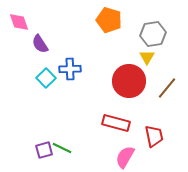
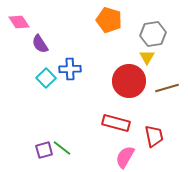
pink diamond: rotated 15 degrees counterclockwise
brown line: rotated 35 degrees clockwise
green line: rotated 12 degrees clockwise
